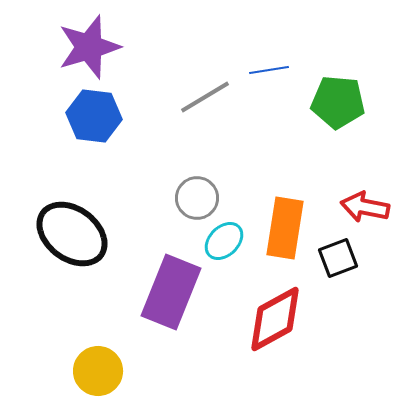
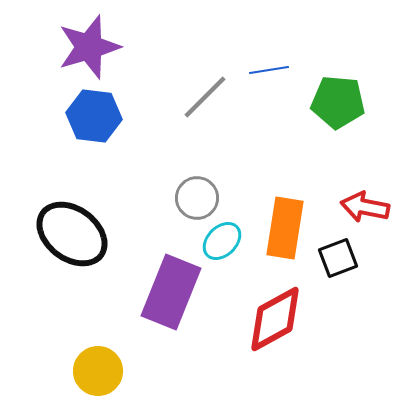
gray line: rotated 14 degrees counterclockwise
cyan ellipse: moved 2 px left
